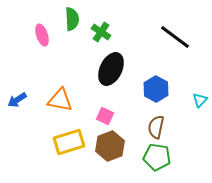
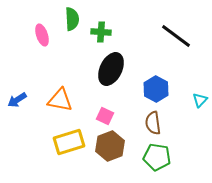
green cross: rotated 30 degrees counterclockwise
black line: moved 1 px right, 1 px up
brown semicircle: moved 3 px left, 4 px up; rotated 20 degrees counterclockwise
